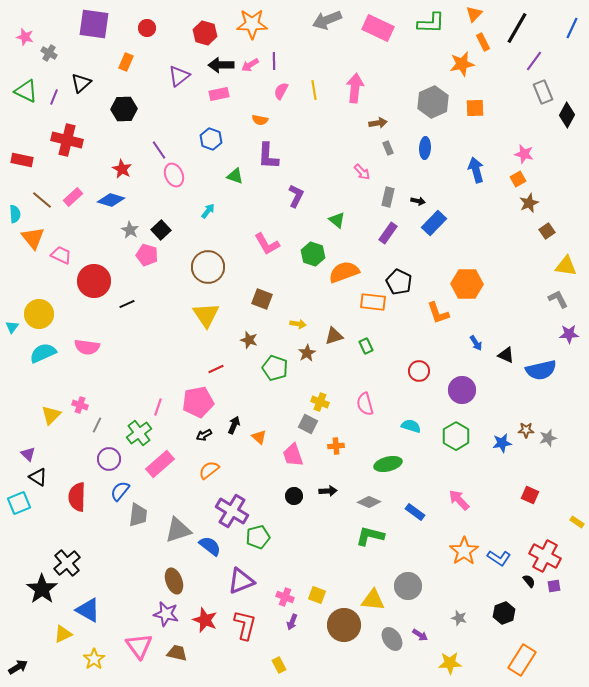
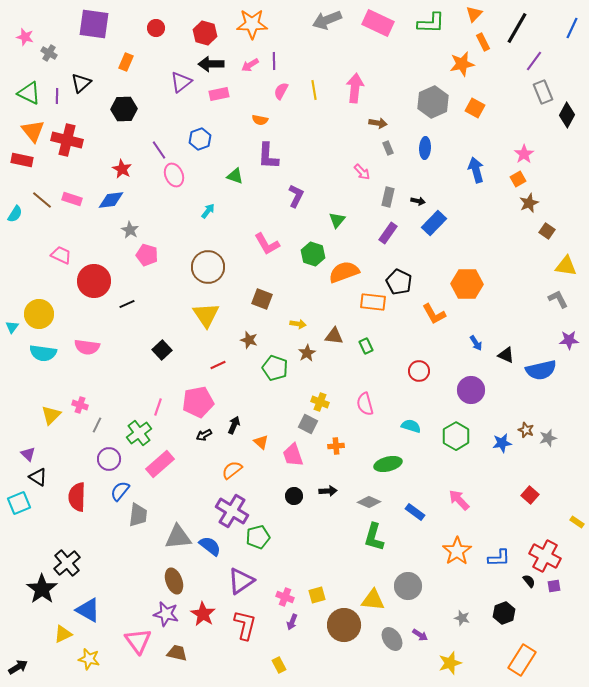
red circle at (147, 28): moved 9 px right
pink rectangle at (378, 28): moved 5 px up
black arrow at (221, 65): moved 10 px left, 1 px up
purple triangle at (179, 76): moved 2 px right, 6 px down
green triangle at (26, 91): moved 3 px right, 2 px down
purple line at (54, 97): moved 3 px right, 1 px up; rotated 21 degrees counterclockwise
orange square at (475, 108): rotated 30 degrees clockwise
brown arrow at (378, 123): rotated 18 degrees clockwise
blue hexagon at (211, 139): moved 11 px left; rotated 20 degrees clockwise
pink star at (524, 154): rotated 24 degrees clockwise
pink rectangle at (73, 197): moved 1 px left, 2 px down; rotated 60 degrees clockwise
blue diamond at (111, 200): rotated 24 degrees counterclockwise
cyan semicircle at (15, 214): rotated 36 degrees clockwise
green triangle at (337, 220): rotated 30 degrees clockwise
black square at (161, 230): moved 1 px right, 120 px down
brown square at (547, 231): rotated 21 degrees counterclockwise
orange triangle at (33, 238): moved 107 px up
orange L-shape at (438, 313): moved 4 px left, 1 px down; rotated 10 degrees counterclockwise
purple star at (569, 334): moved 6 px down
brown triangle at (334, 336): rotated 24 degrees clockwise
cyan semicircle at (43, 353): rotated 148 degrees counterclockwise
red line at (216, 369): moved 2 px right, 4 px up
purple circle at (462, 390): moved 9 px right
brown star at (526, 430): rotated 21 degrees clockwise
orange triangle at (259, 437): moved 2 px right, 5 px down
orange semicircle at (209, 470): moved 23 px right
red square at (530, 495): rotated 18 degrees clockwise
gray triangle at (178, 530): moved 7 px down; rotated 12 degrees clockwise
green L-shape at (370, 536): moved 4 px right, 1 px down; rotated 88 degrees counterclockwise
orange star at (464, 551): moved 7 px left
blue L-shape at (499, 558): rotated 35 degrees counterclockwise
purple triangle at (241, 581): rotated 12 degrees counterclockwise
yellow square at (317, 595): rotated 36 degrees counterclockwise
gray star at (459, 618): moved 3 px right
red star at (205, 620): moved 2 px left, 6 px up; rotated 10 degrees clockwise
pink triangle at (139, 646): moved 1 px left, 5 px up
yellow star at (94, 659): moved 5 px left; rotated 25 degrees counterclockwise
yellow star at (450, 663): rotated 15 degrees counterclockwise
